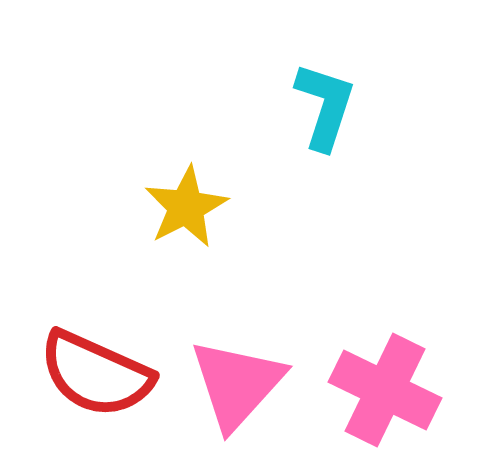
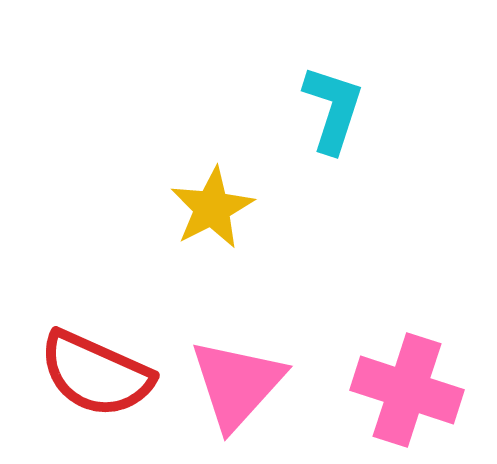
cyan L-shape: moved 8 px right, 3 px down
yellow star: moved 26 px right, 1 px down
pink cross: moved 22 px right; rotated 8 degrees counterclockwise
